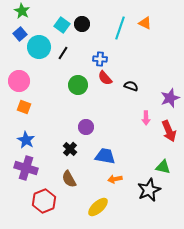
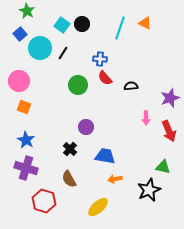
green star: moved 5 px right
cyan circle: moved 1 px right, 1 px down
black semicircle: rotated 24 degrees counterclockwise
red hexagon: rotated 20 degrees counterclockwise
